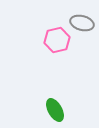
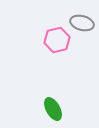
green ellipse: moved 2 px left, 1 px up
